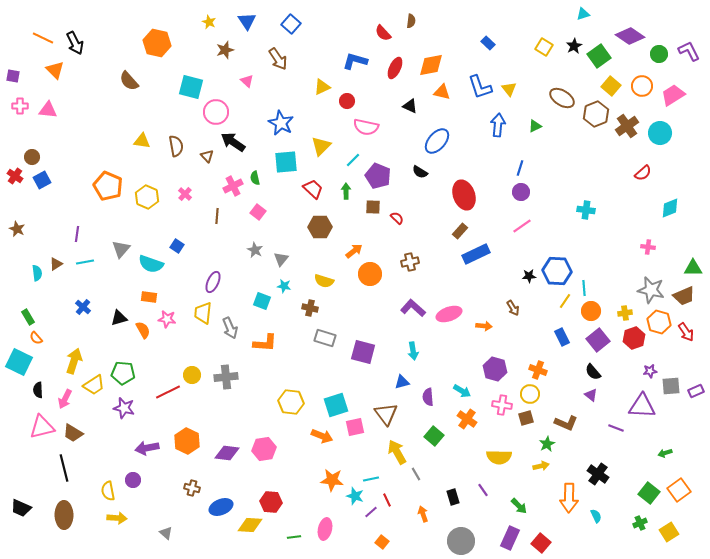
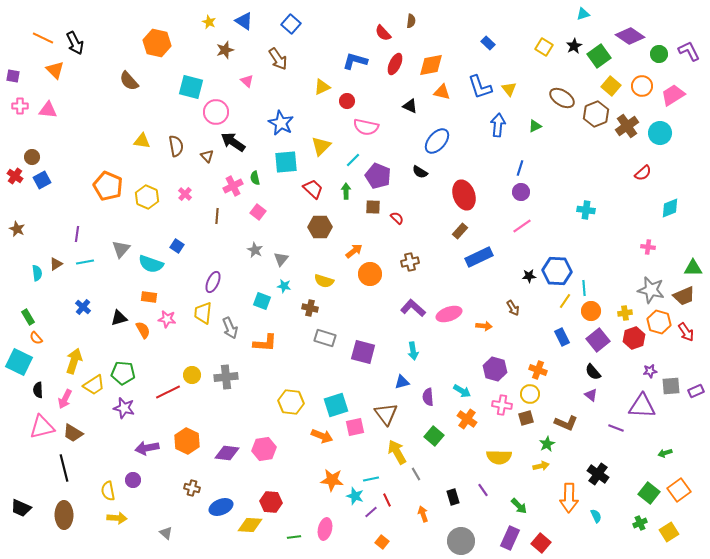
blue triangle at (247, 21): moved 3 px left; rotated 24 degrees counterclockwise
red ellipse at (395, 68): moved 4 px up
blue rectangle at (476, 254): moved 3 px right, 3 px down
